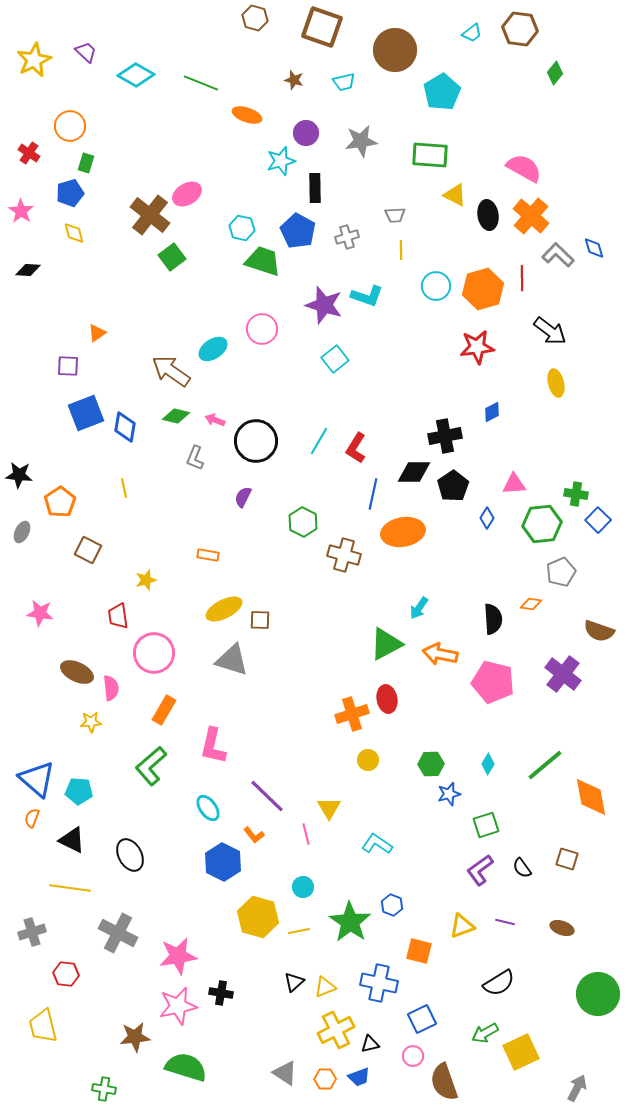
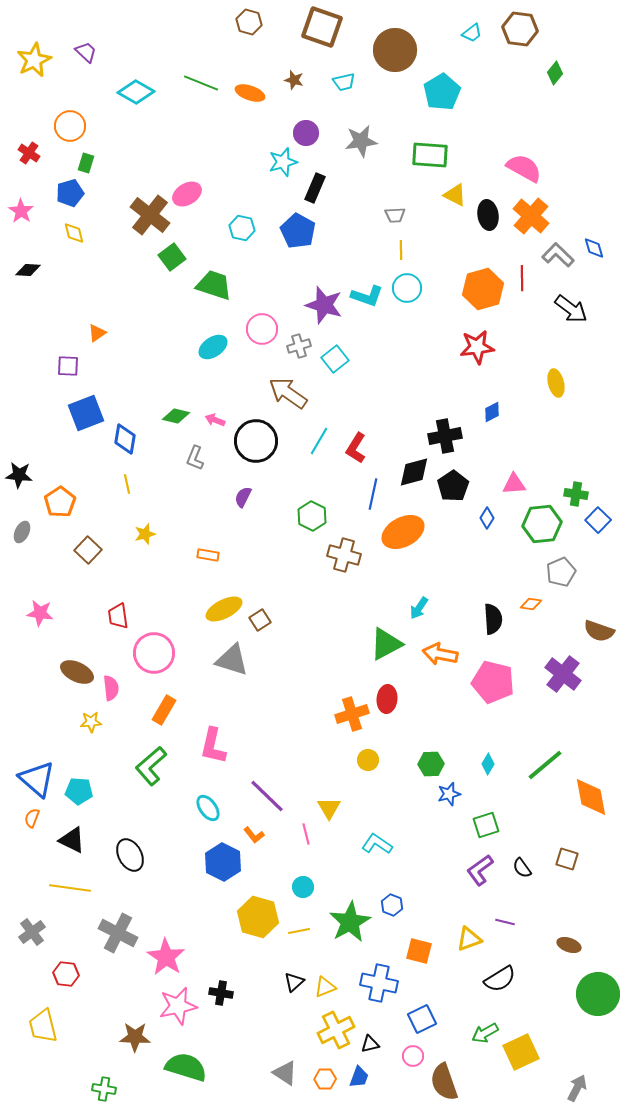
brown hexagon at (255, 18): moved 6 px left, 4 px down
cyan diamond at (136, 75): moved 17 px down
orange ellipse at (247, 115): moved 3 px right, 22 px up
cyan star at (281, 161): moved 2 px right, 1 px down
black rectangle at (315, 188): rotated 24 degrees clockwise
gray cross at (347, 237): moved 48 px left, 109 px down
green trapezoid at (263, 261): moved 49 px left, 24 px down
cyan circle at (436, 286): moved 29 px left, 2 px down
black arrow at (550, 331): moved 21 px right, 22 px up
cyan ellipse at (213, 349): moved 2 px up
brown arrow at (171, 371): moved 117 px right, 22 px down
blue diamond at (125, 427): moved 12 px down
black diamond at (414, 472): rotated 16 degrees counterclockwise
yellow line at (124, 488): moved 3 px right, 4 px up
green hexagon at (303, 522): moved 9 px right, 6 px up
orange ellipse at (403, 532): rotated 18 degrees counterclockwise
brown square at (88, 550): rotated 16 degrees clockwise
yellow star at (146, 580): moved 1 px left, 46 px up
brown square at (260, 620): rotated 35 degrees counterclockwise
red ellipse at (387, 699): rotated 16 degrees clockwise
green star at (350, 922): rotated 9 degrees clockwise
yellow triangle at (462, 926): moved 7 px right, 13 px down
brown ellipse at (562, 928): moved 7 px right, 17 px down
gray cross at (32, 932): rotated 20 degrees counterclockwise
pink star at (178, 956): moved 12 px left, 1 px down; rotated 30 degrees counterclockwise
black semicircle at (499, 983): moved 1 px right, 4 px up
brown star at (135, 1037): rotated 8 degrees clockwise
blue trapezoid at (359, 1077): rotated 50 degrees counterclockwise
